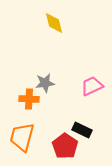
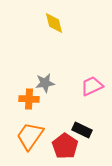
orange trapezoid: moved 8 px right, 1 px up; rotated 20 degrees clockwise
